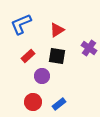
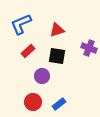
red triangle: rotated 14 degrees clockwise
purple cross: rotated 14 degrees counterclockwise
red rectangle: moved 5 px up
